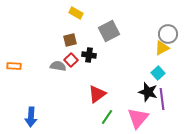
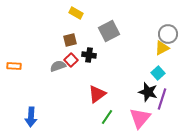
gray semicircle: rotated 28 degrees counterclockwise
purple line: rotated 25 degrees clockwise
pink triangle: moved 2 px right
